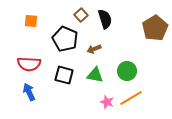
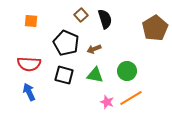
black pentagon: moved 1 px right, 4 px down
